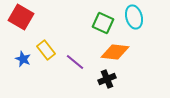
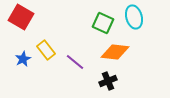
blue star: rotated 21 degrees clockwise
black cross: moved 1 px right, 2 px down
